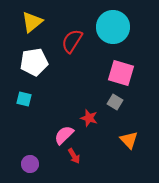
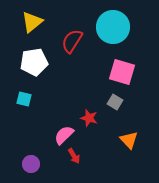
pink square: moved 1 px right, 1 px up
purple circle: moved 1 px right
